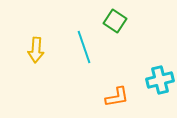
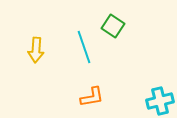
green square: moved 2 px left, 5 px down
cyan cross: moved 21 px down
orange L-shape: moved 25 px left
